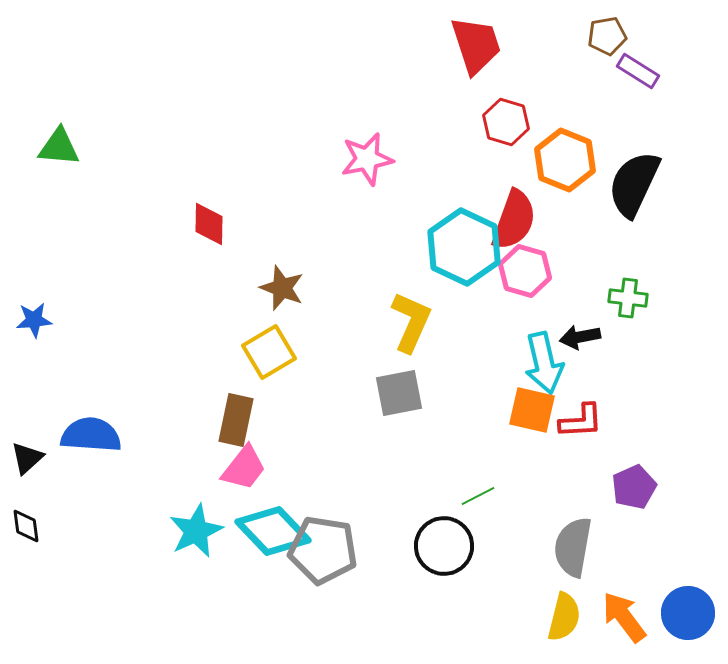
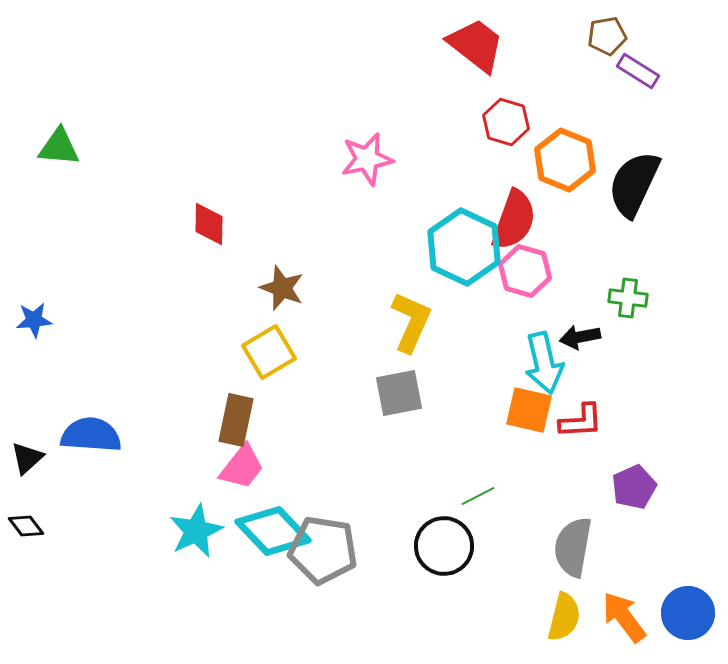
red trapezoid: rotated 34 degrees counterclockwise
orange square: moved 3 px left
pink trapezoid: moved 2 px left, 1 px up
black diamond: rotated 30 degrees counterclockwise
